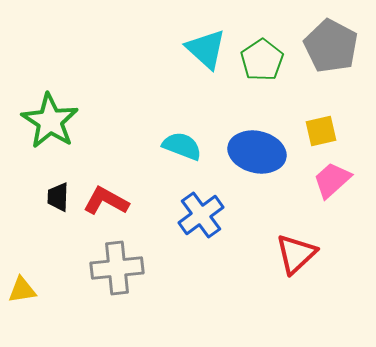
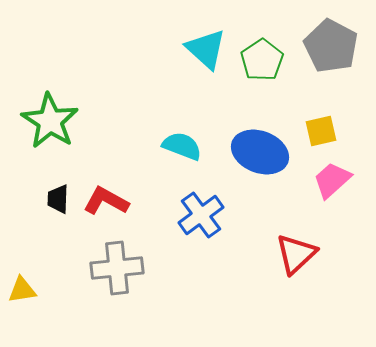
blue ellipse: moved 3 px right; rotated 8 degrees clockwise
black trapezoid: moved 2 px down
